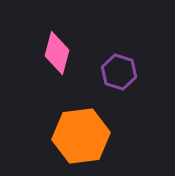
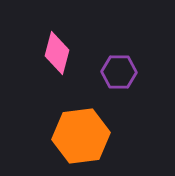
purple hexagon: rotated 16 degrees counterclockwise
